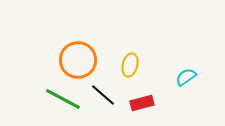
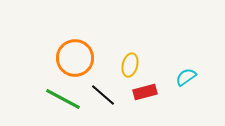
orange circle: moved 3 px left, 2 px up
red rectangle: moved 3 px right, 11 px up
